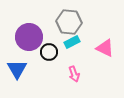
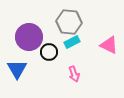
pink triangle: moved 4 px right, 3 px up
